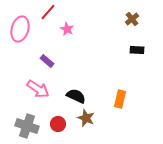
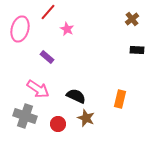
purple rectangle: moved 4 px up
gray cross: moved 2 px left, 10 px up
